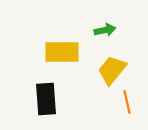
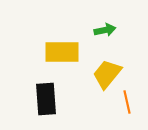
yellow trapezoid: moved 5 px left, 4 px down
